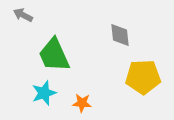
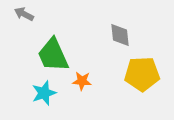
gray arrow: moved 1 px right, 1 px up
green trapezoid: moved 1 px left
yellow pentagon: moved 1 px left, 3 px up
orange star: moved 22 px up
